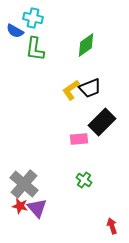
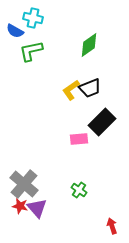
green diamond: moved 3 px right
green L-shape: moved 4 px left, 2 px down; rotated 70 degrees clockwise
green cross: moved 5 px left, 10 px down
